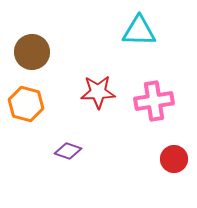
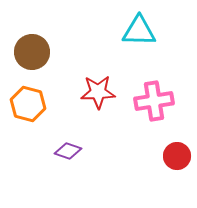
orange hexagon: moved 2 px right
red circle: moved 3 px right, 3 px up
